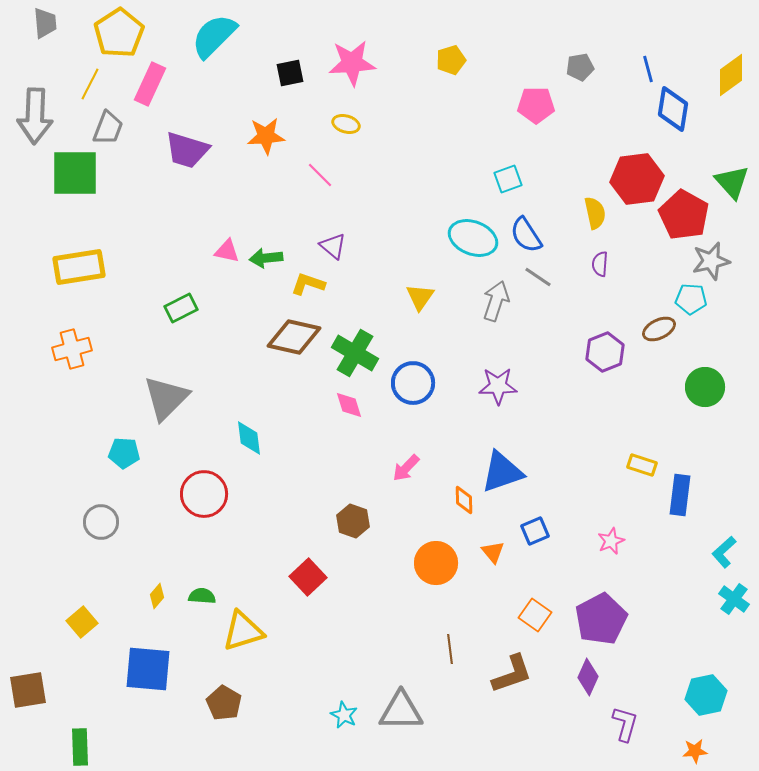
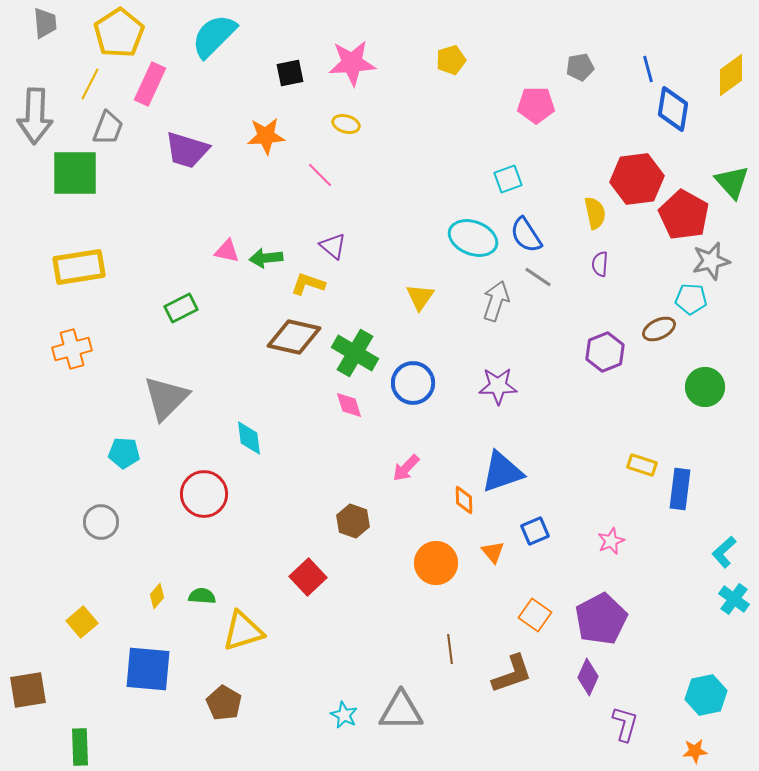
blue rectangle at (680, 495): moved 6 px up
